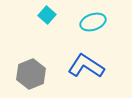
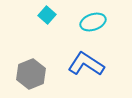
blue L-shape: moved 2 px up
